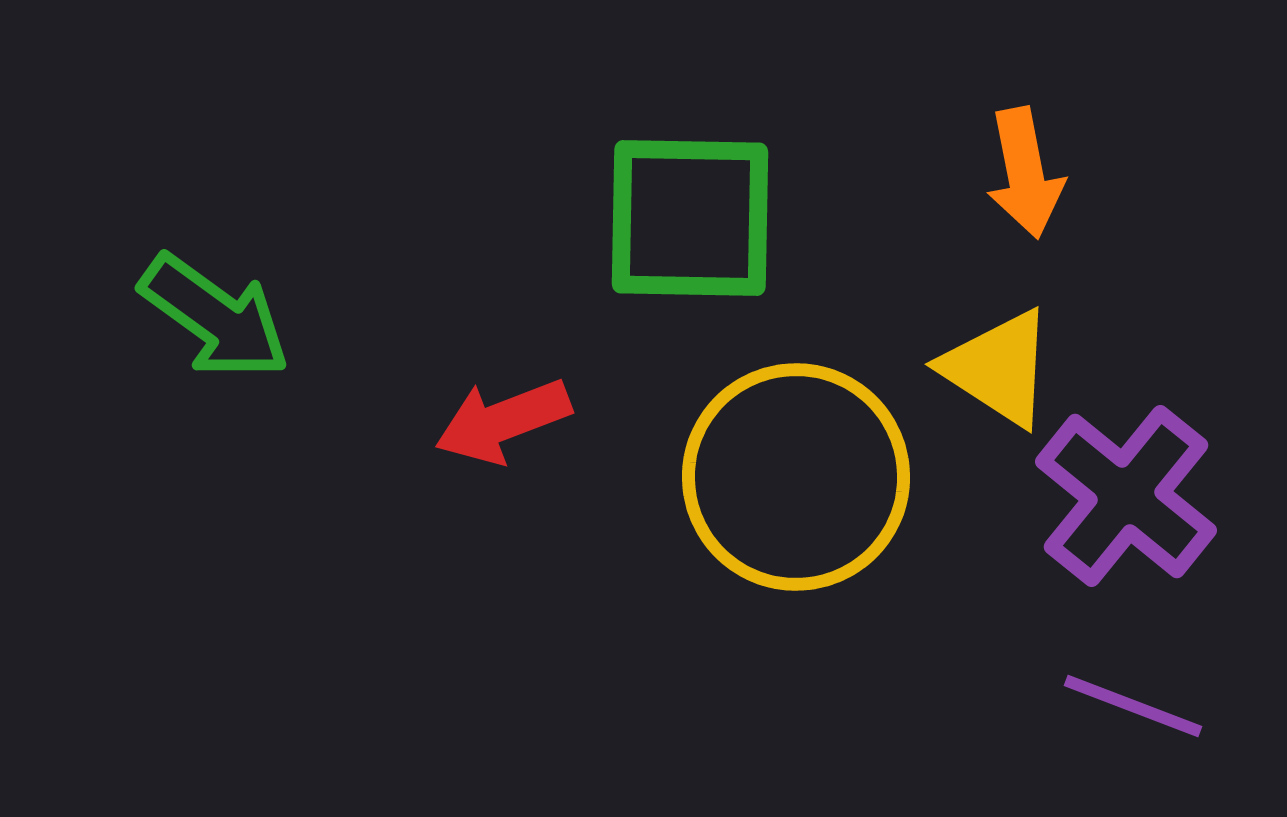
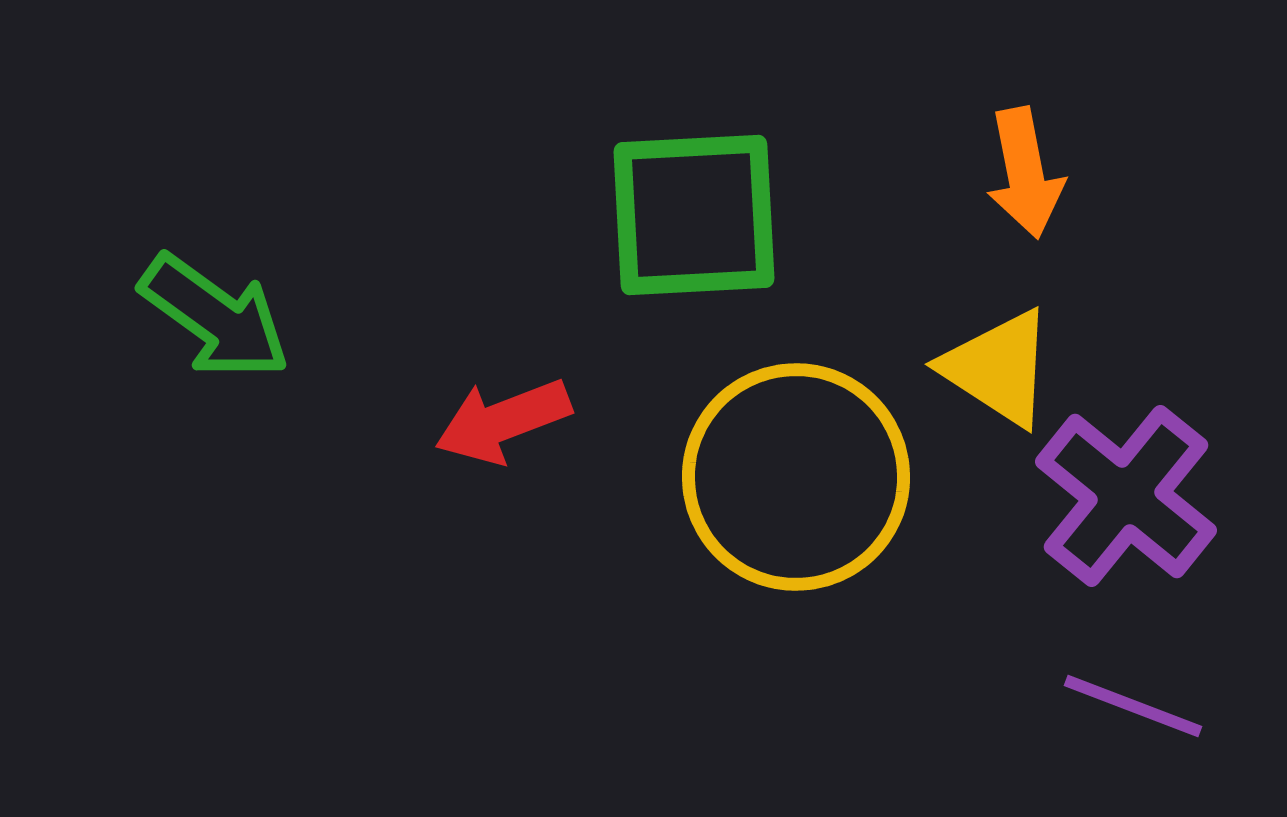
green square: moved 4 px right, 3 px up; rotated 4 degrees counterclockwise
